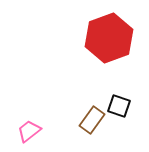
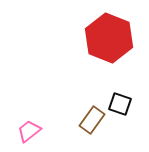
red hexagon: rotated 18 degrees counterclockwise
black square: moved 1 px right, 2 px up
